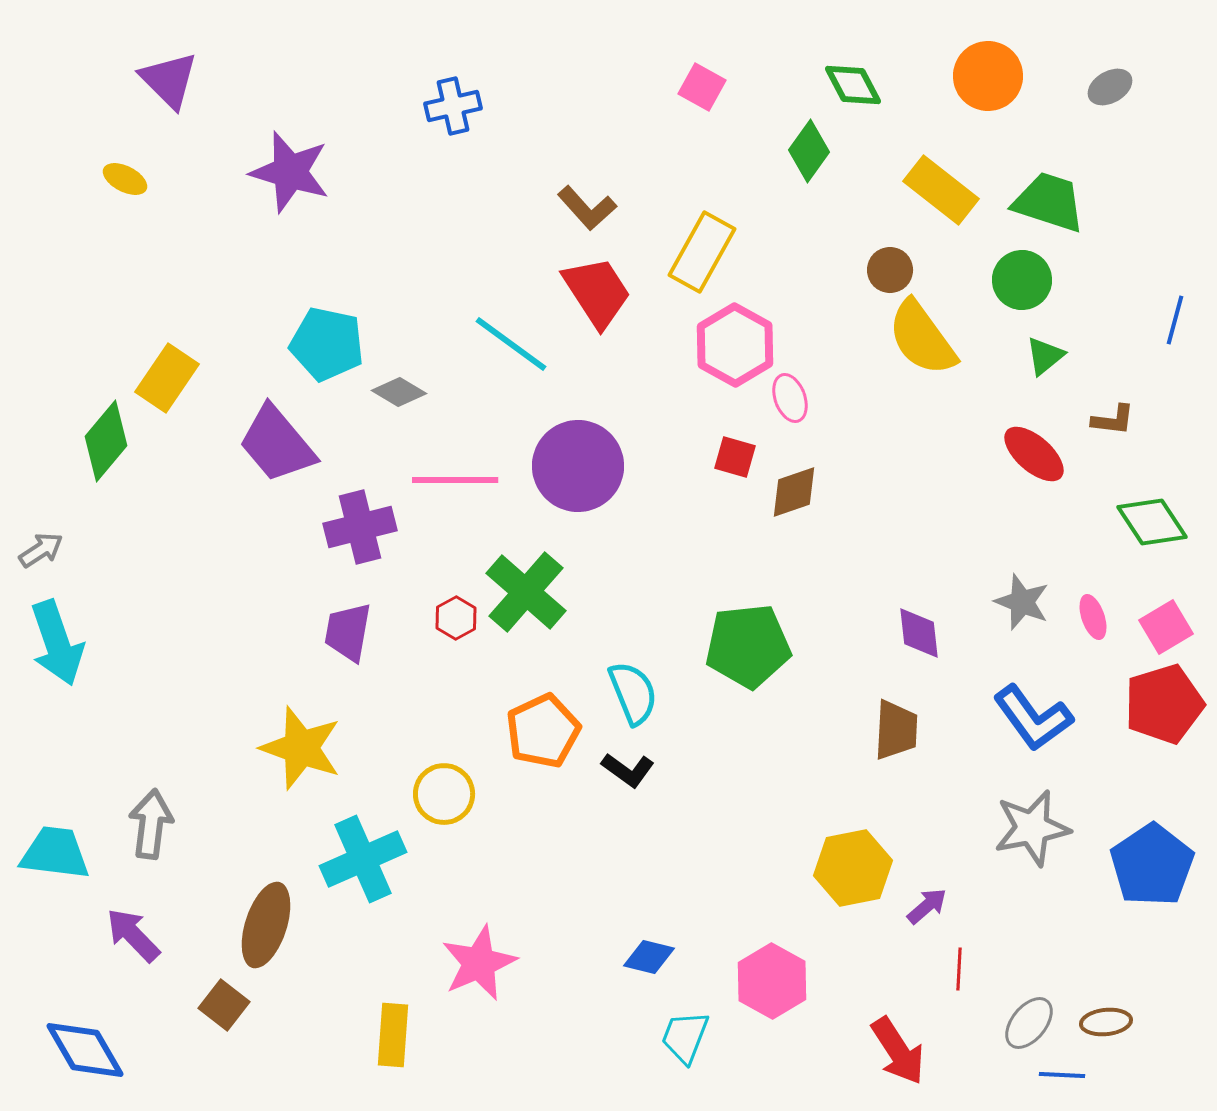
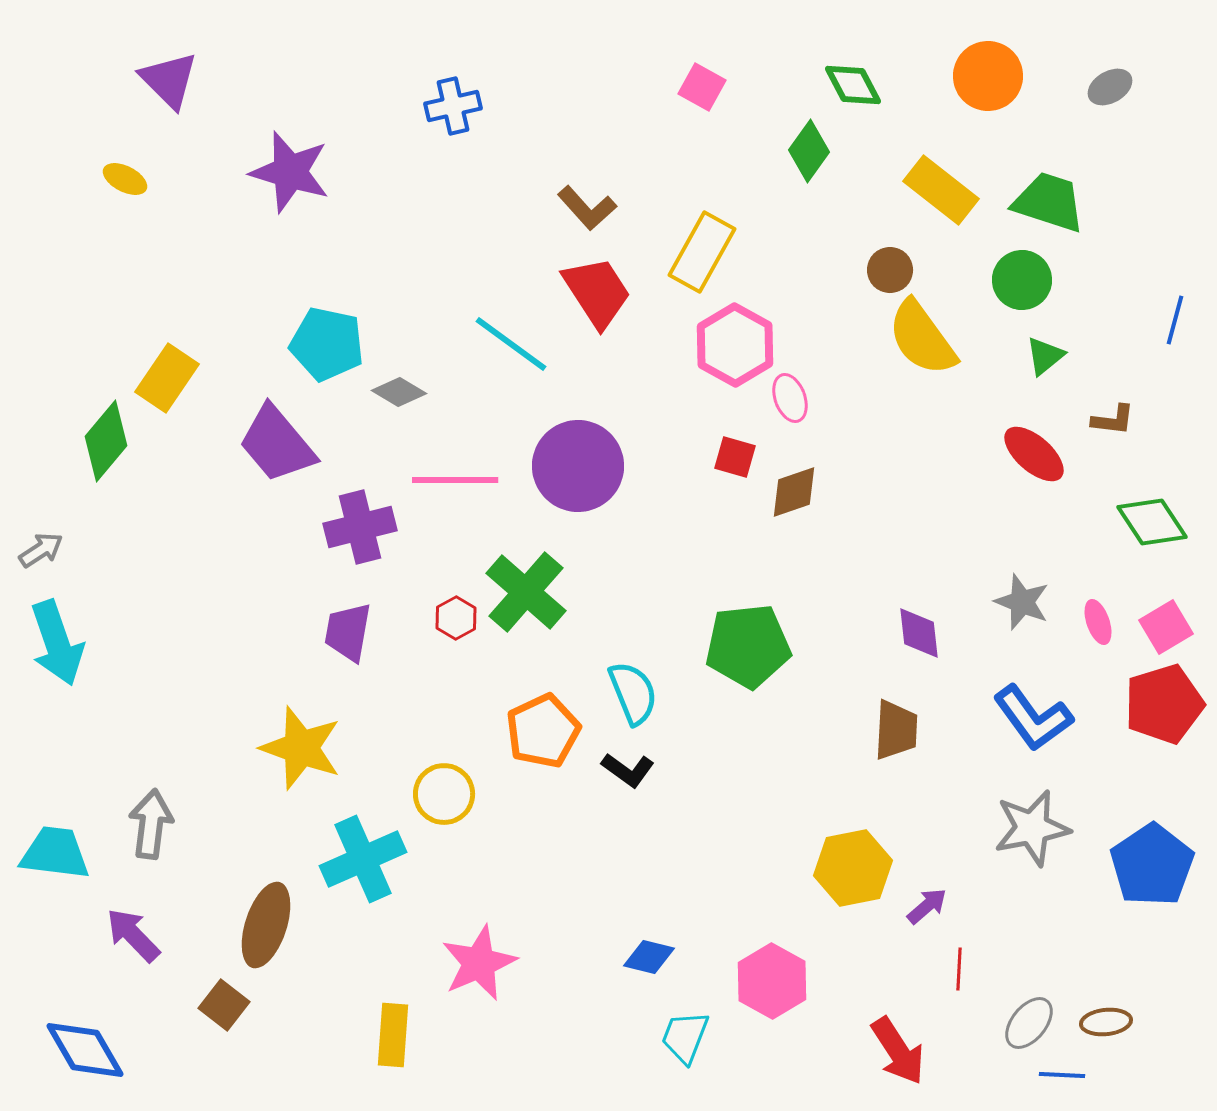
pink ellipse at (1093, 617): moved 5 px right, 5 px down
